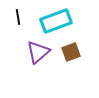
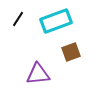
black line: moved 2 px down; rotated 42 degrees clockwise
purple triangle: moved 22 px down; rotated 35 degrees clockwise
